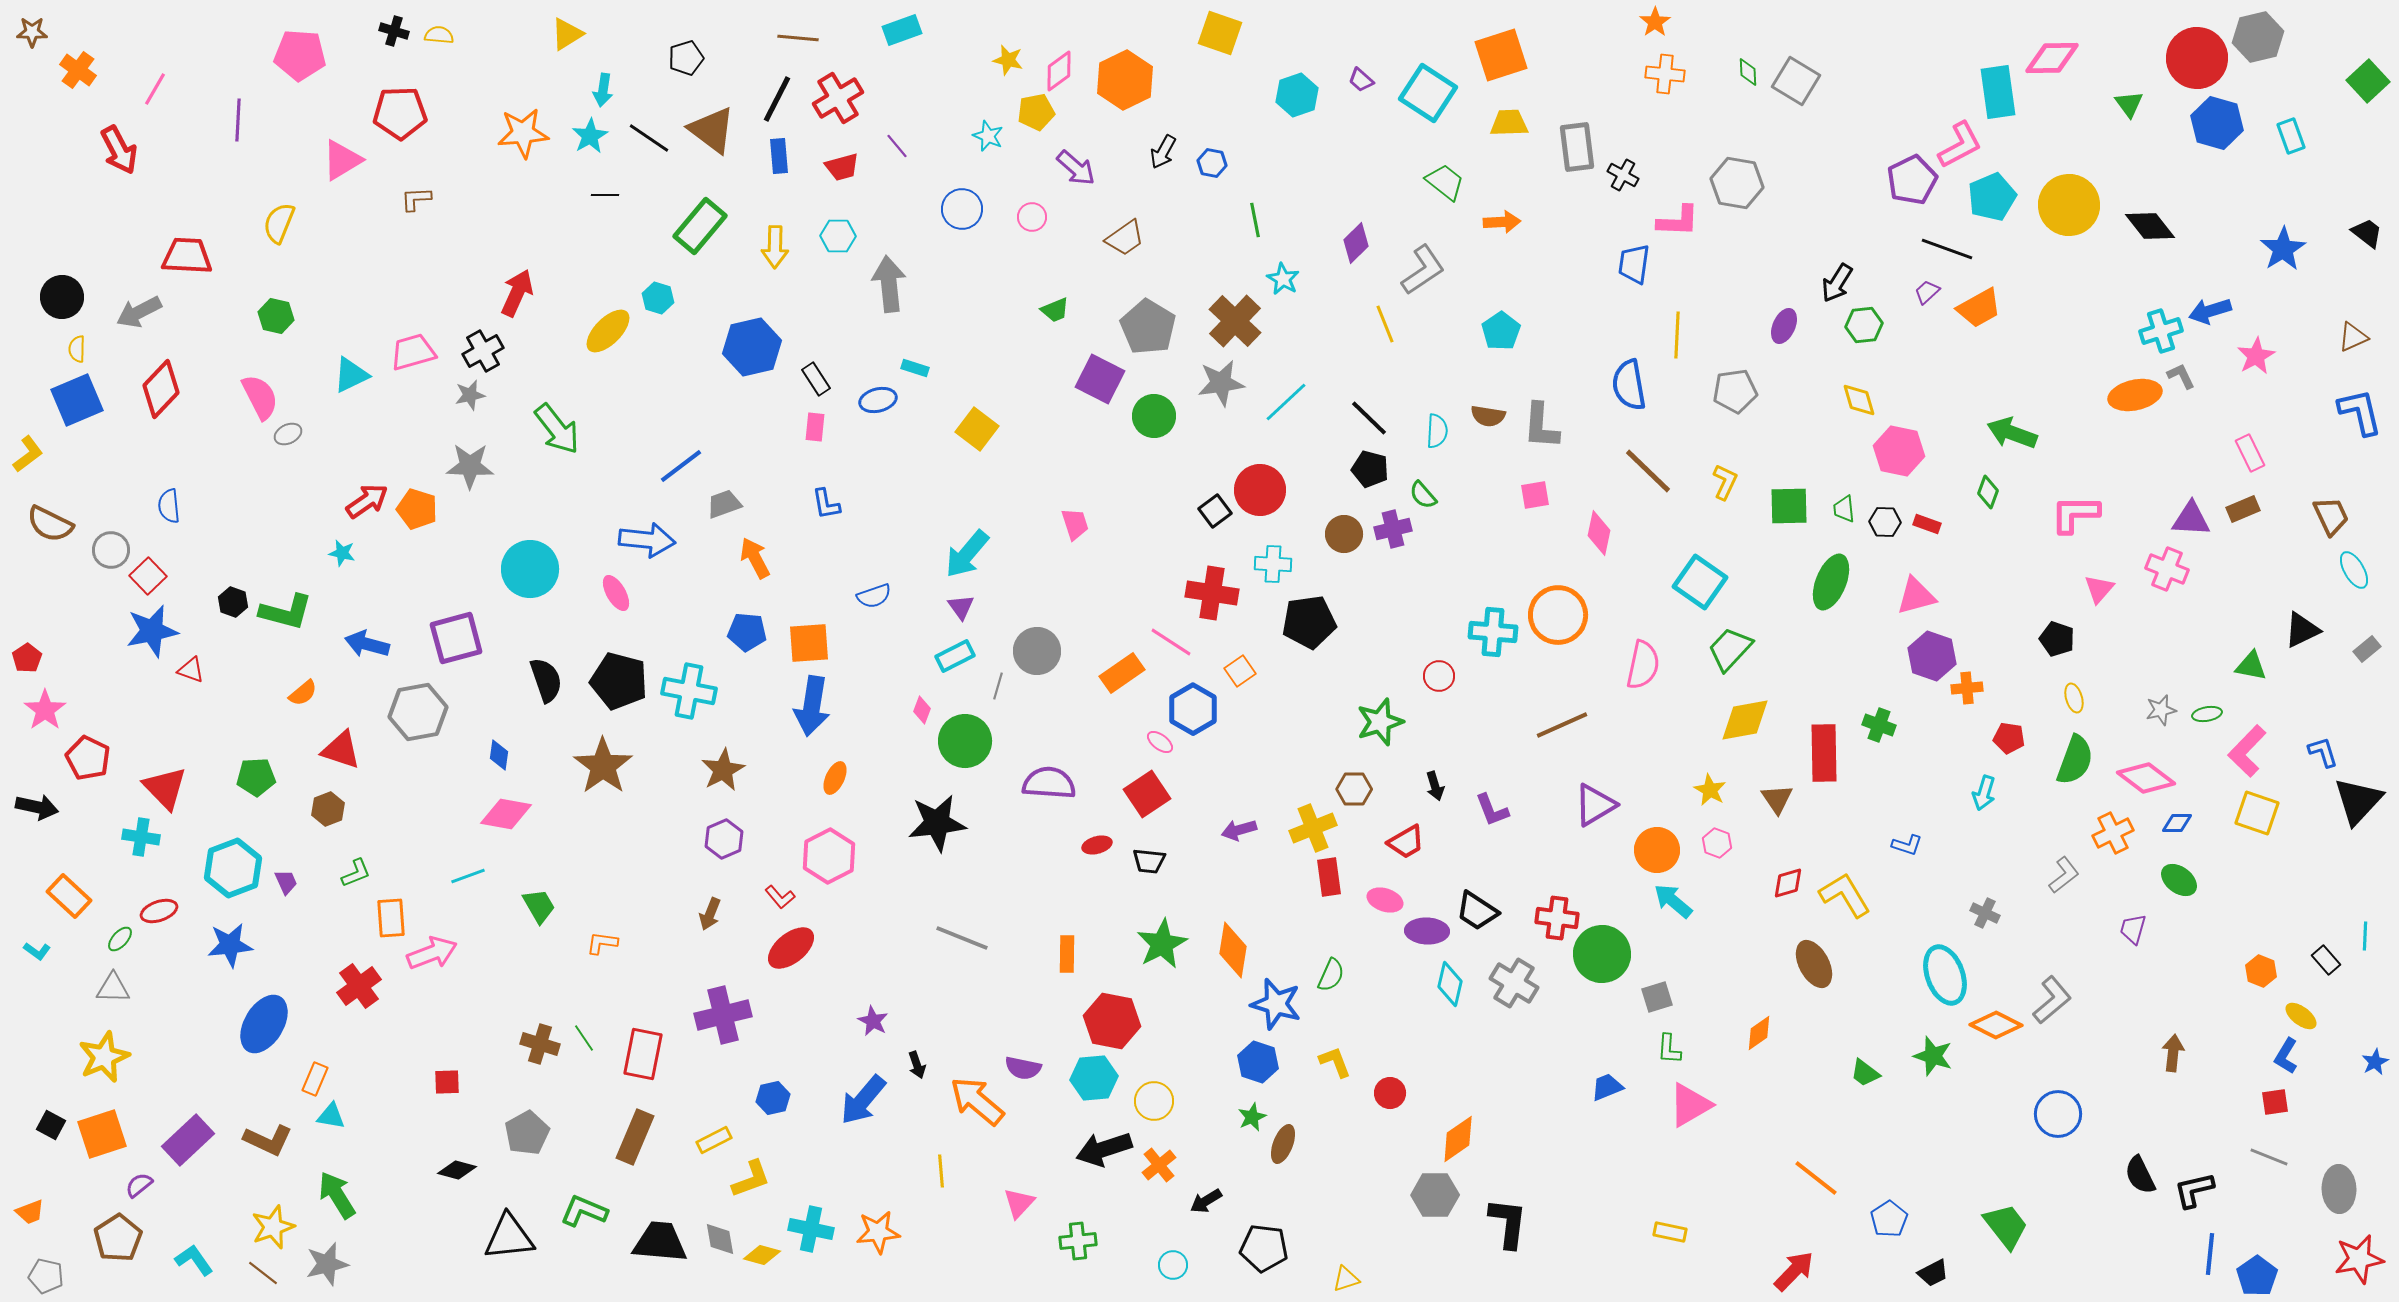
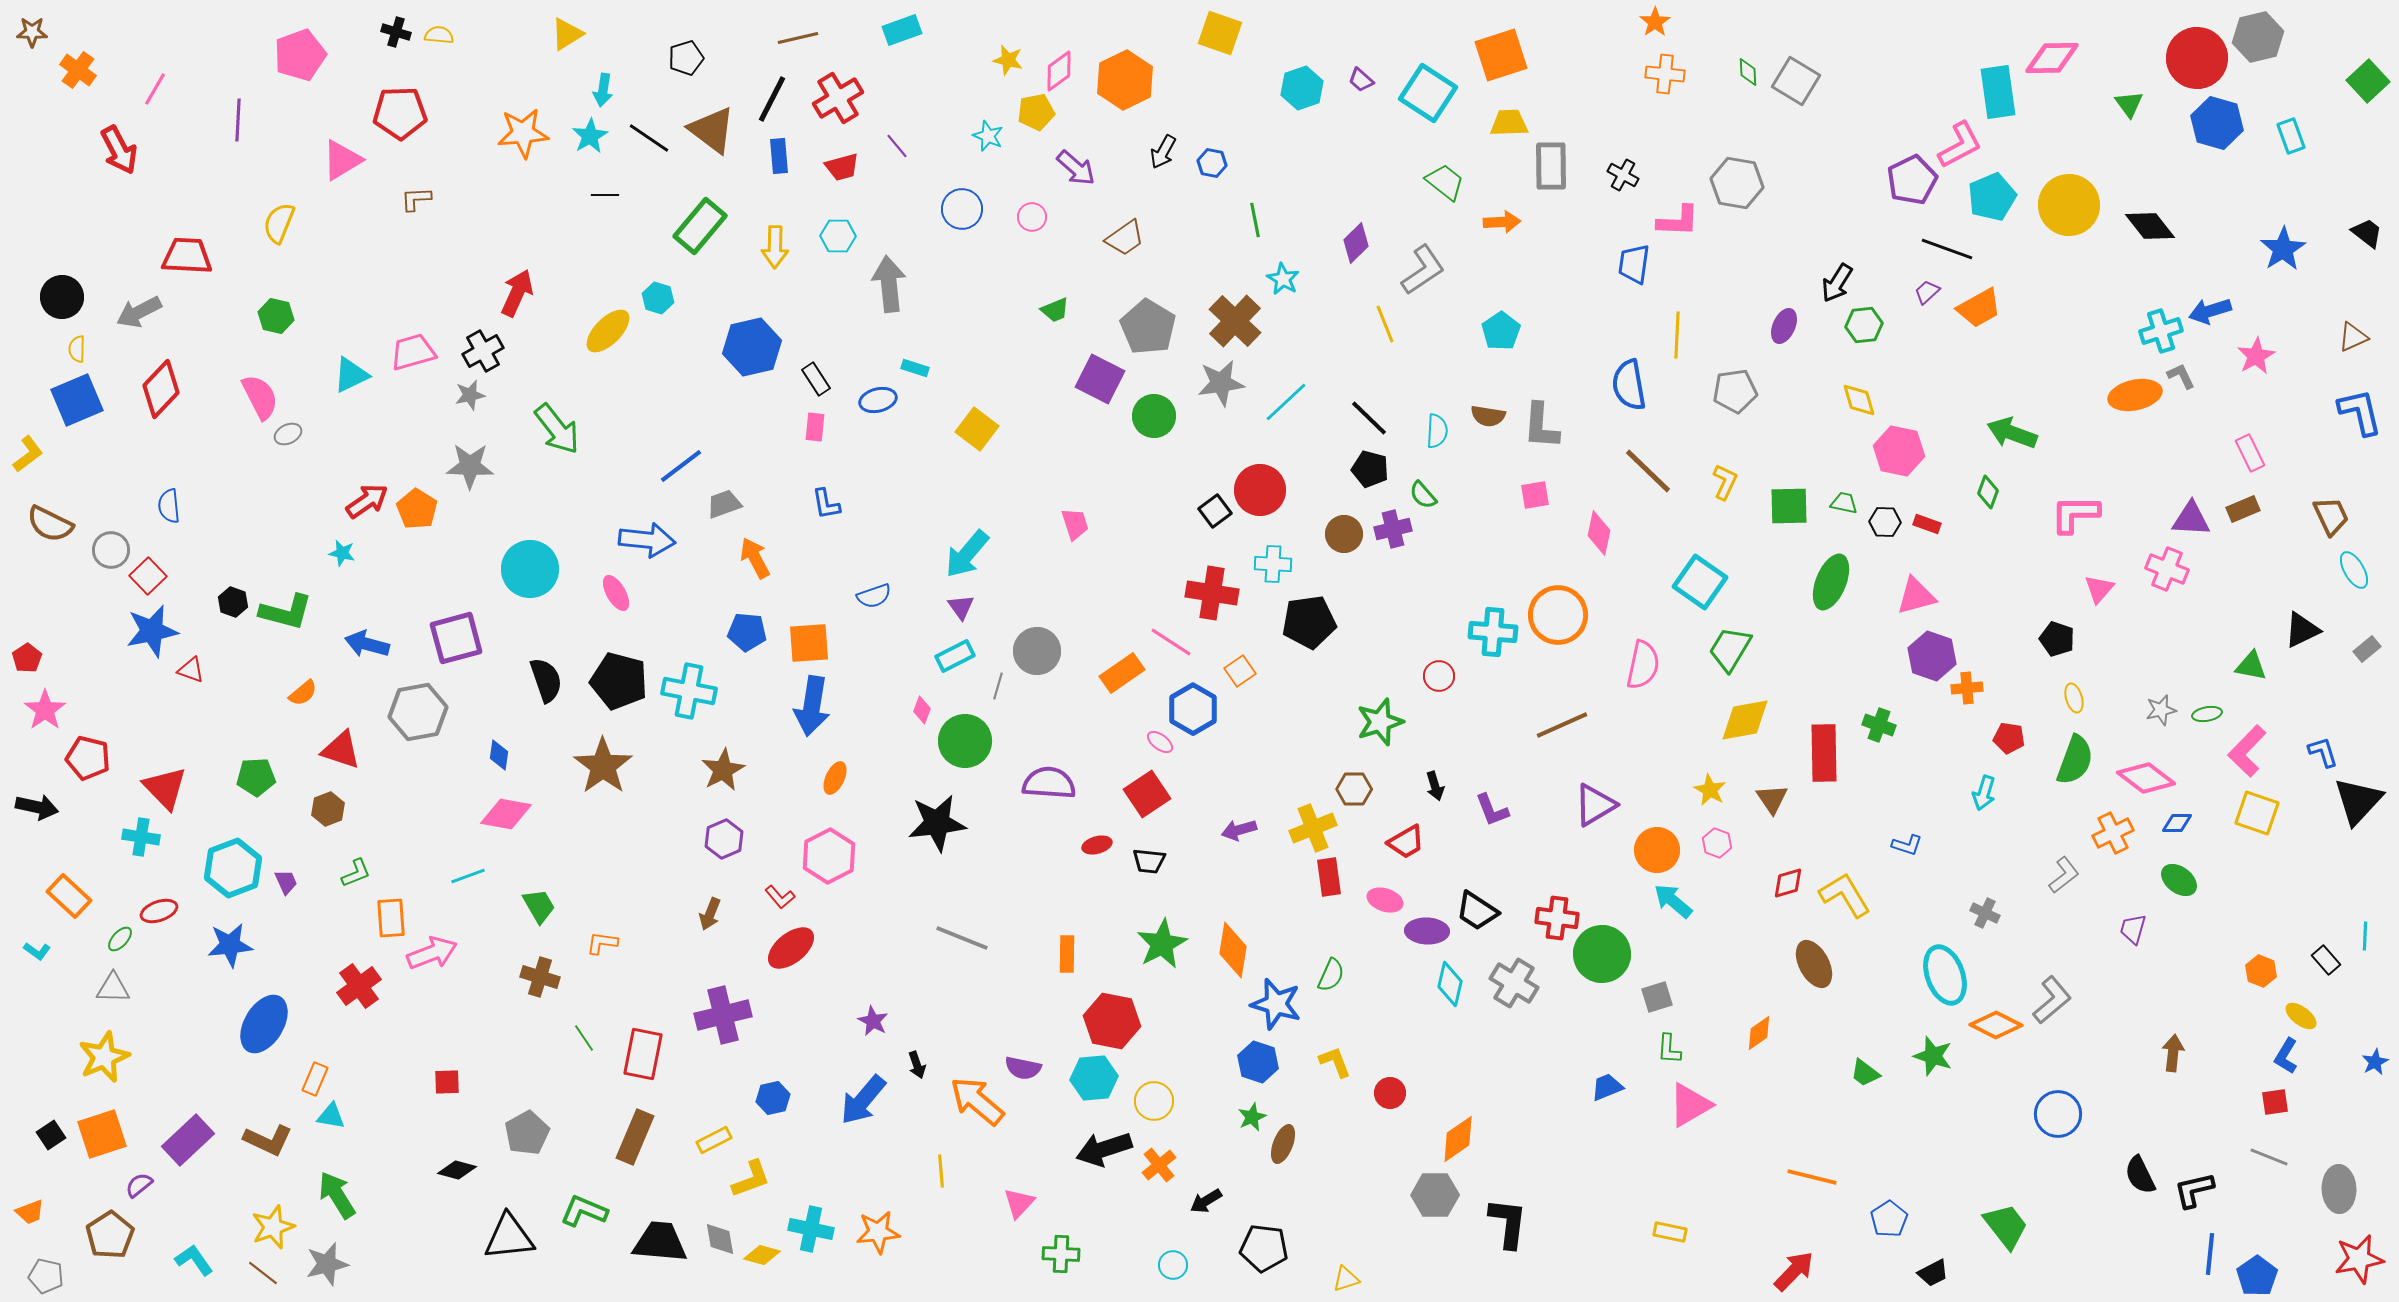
black cross at (394, 31): moved 2 px right, 1 px down
brown line at (798, 38): rotated 18 degrees counterclockwise
pink pentagon at (300, 55): rotated 24 degrees counterclockwise
cyan hexagon at (1297, 95): moved 5 px right, 7 px up
black line at (777, 99): moved 5 px left
gray rectangle at (1577, 147): moved 26 px left, 19 px down; rotated 6 degrees clockwise
orange pentagon at (417, 509): rotated 15 degrees clockwise
green trapezoid at (1844, 509): moved 6 px up; rotated 108 degrees clockwise
green trapezoid at (1730, 649): rotated 12 degrees counterclockwise
red pentagon at (88, 758): rotated 12 degrees counterclockwise
brown triangle at (1777, 799): moved 5 px left
brown cross at (540, 1044): moved 67 px up
black square at (51, 1125): moved 10 px down; rotated 28 degrees clockwise
orange line at (1816, 1178): moved 4 px left, 1 px up; rotated 24 degrees counterclockwise
brown pentagon at (118, 1238): moved 8 px left, 3 px up
green cross at (1078, 1241): moved 17 px left, 13 px down; rotated 9 degrees clockwise
